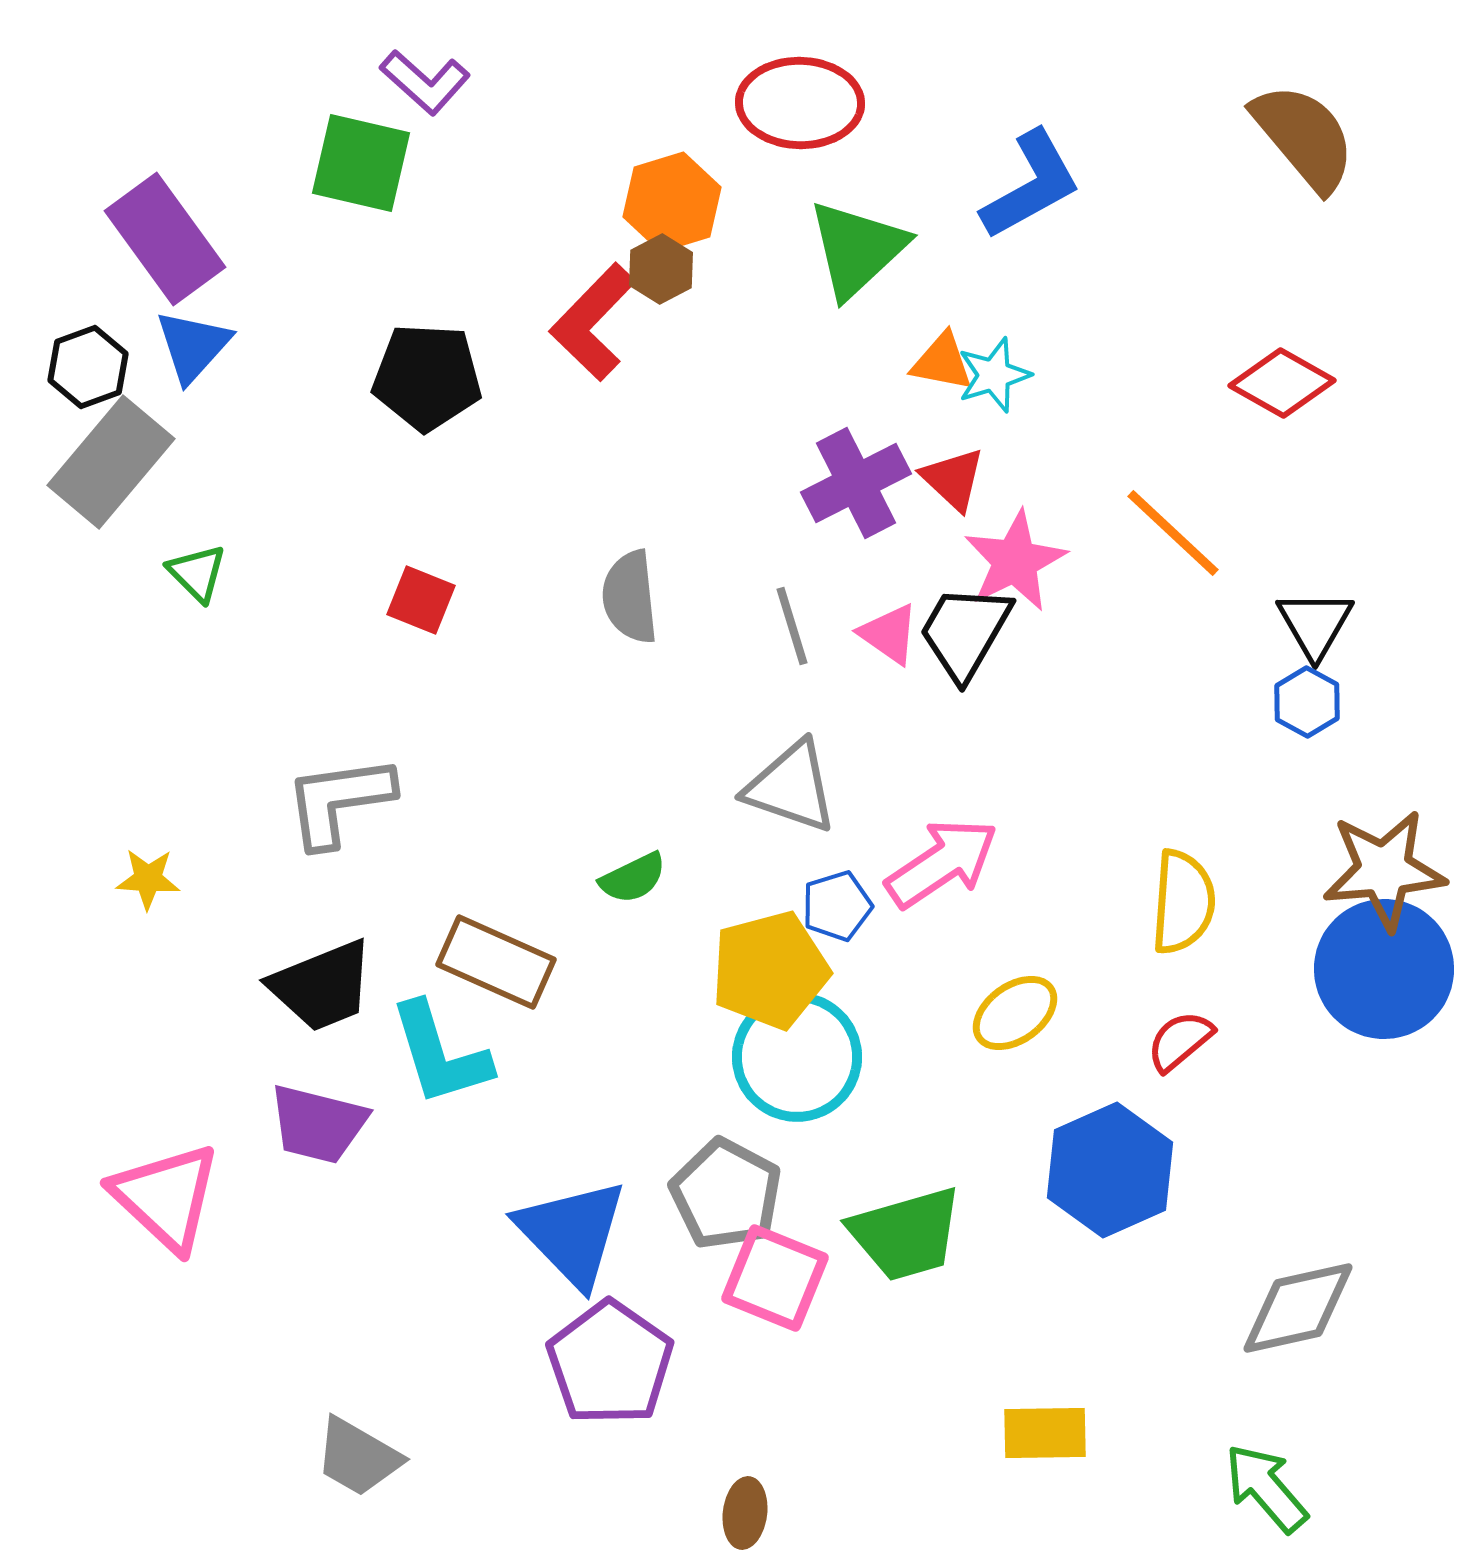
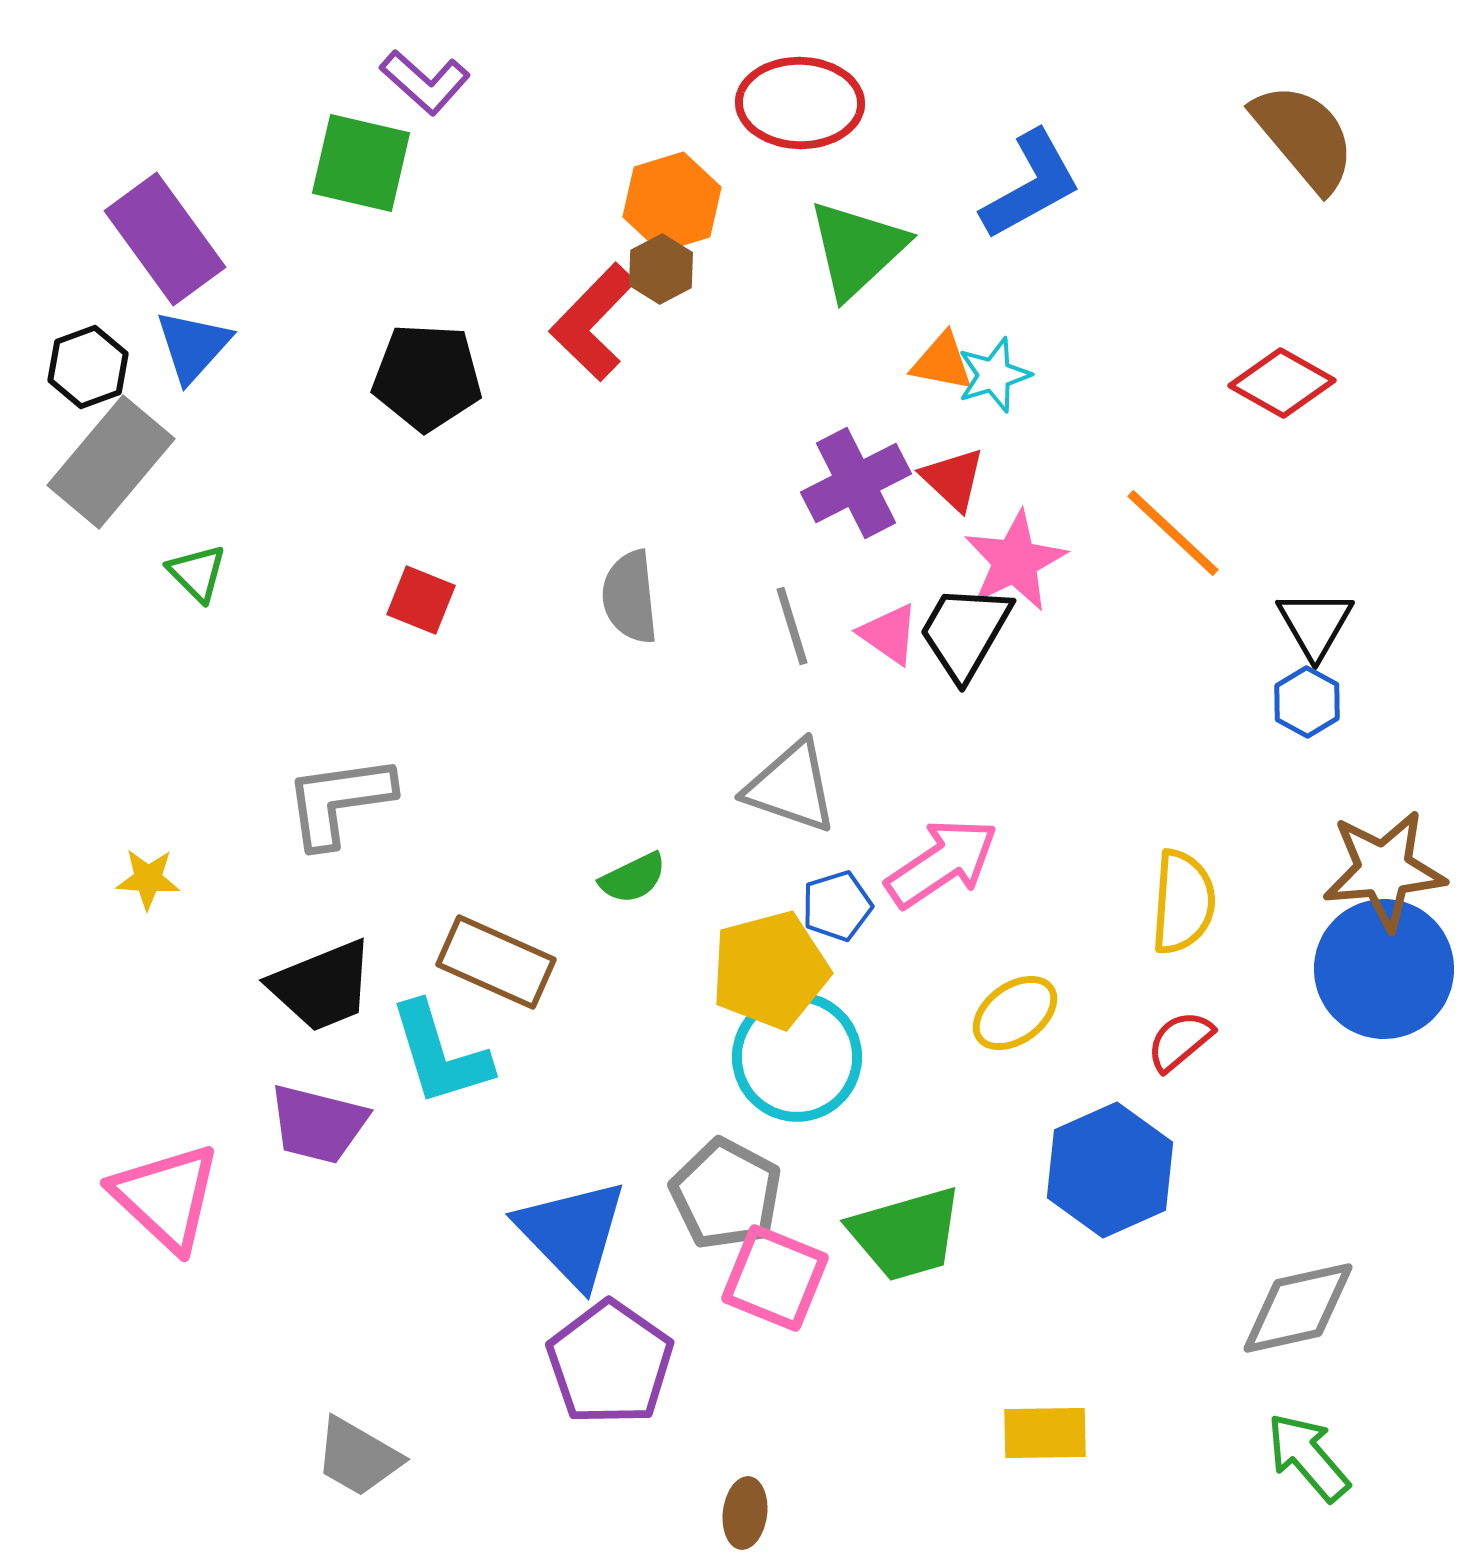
green arrow at (1266, 1488): moved 42 px right, 31 px up
